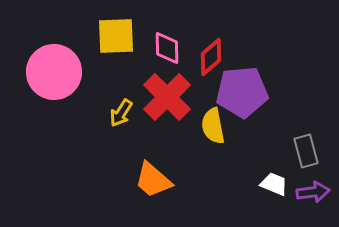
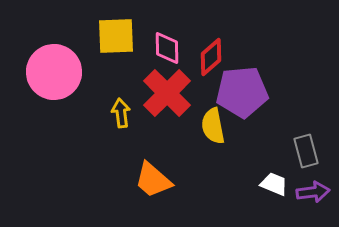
red cross: moved 4 px up
yellow arrow: rotated 140 degrees clockwise
